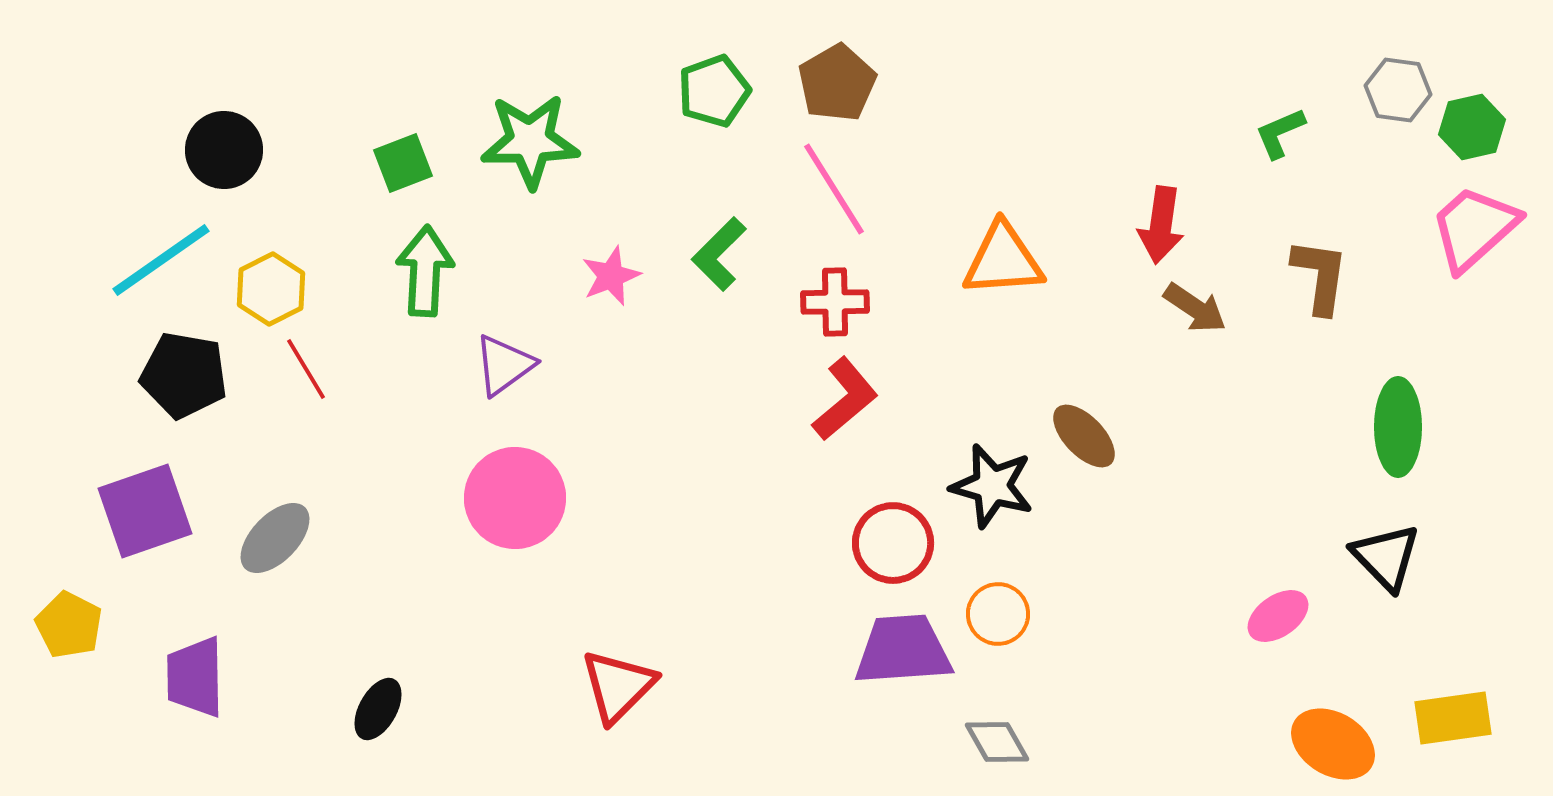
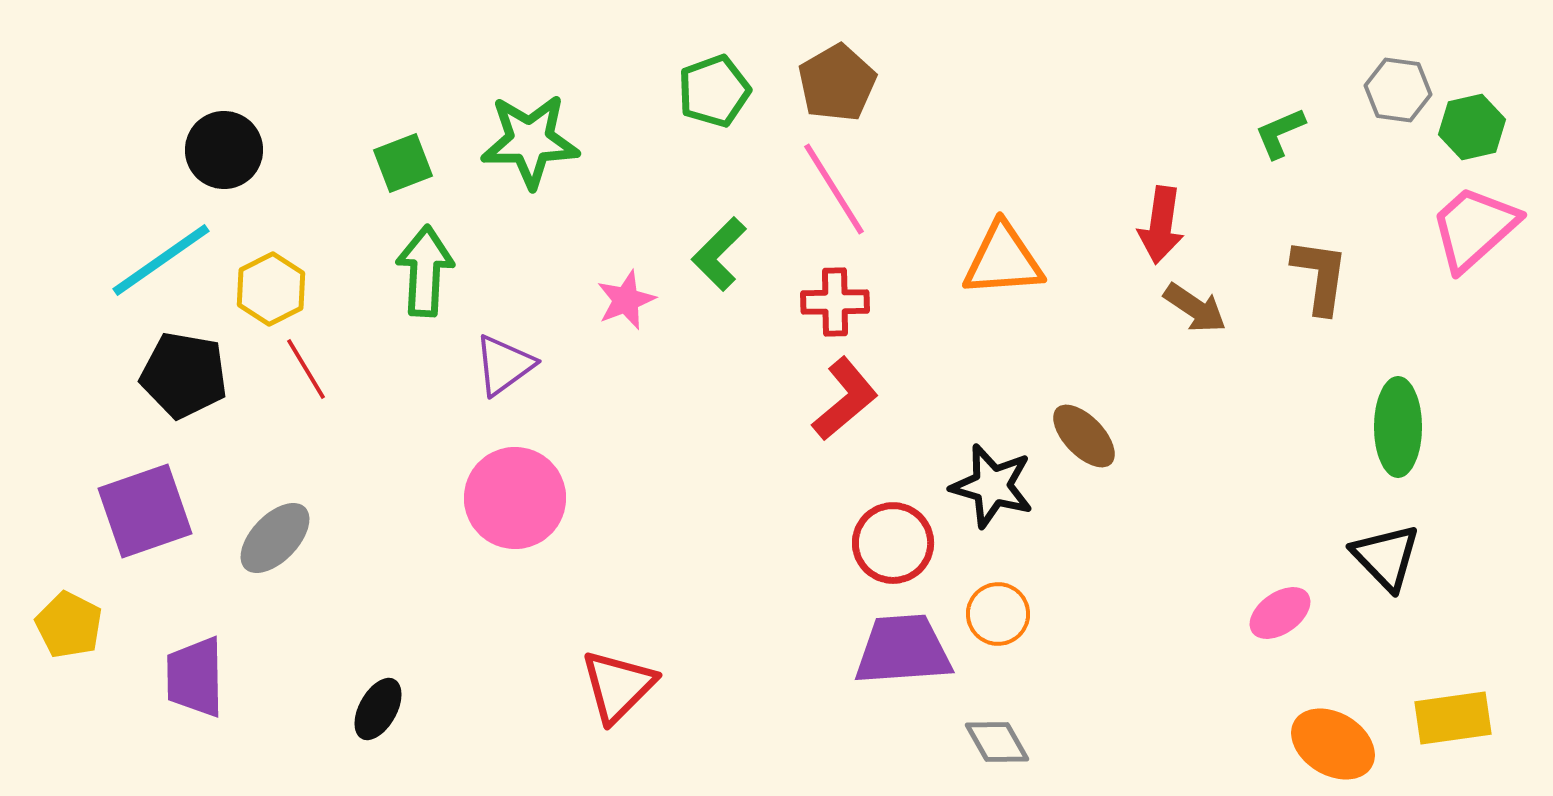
pink star at (611, 276): moved 15 px right, 24 px down
pink ellipse at (1278, 616): moved 2 px right, 3 px up
